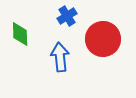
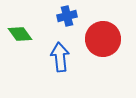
blue cross: rotated 18 degrees clockwise
green diamond: rotated 35 degrees counterclockwise
